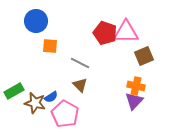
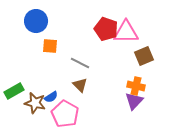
red pentagon: moved 1 px right, 4 px up
